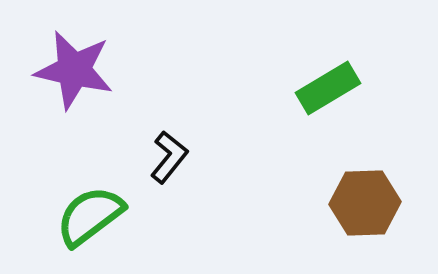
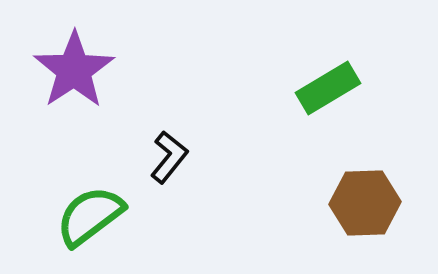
purple star: rotated 26 degrees clockwise
